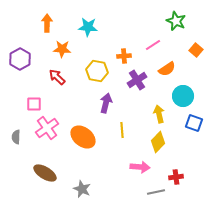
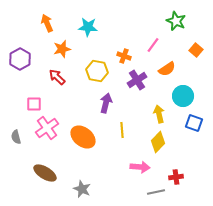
orange arrow: rotated 24 degrees counterclockwise
pink line: rotated 21 degrees counterclockwise
orange star: rotated 18 degrees counterclockwise
orange cross: rotated 24 degrees clockwise
gray semicircle: rotated 16 degrees counterclockwise
